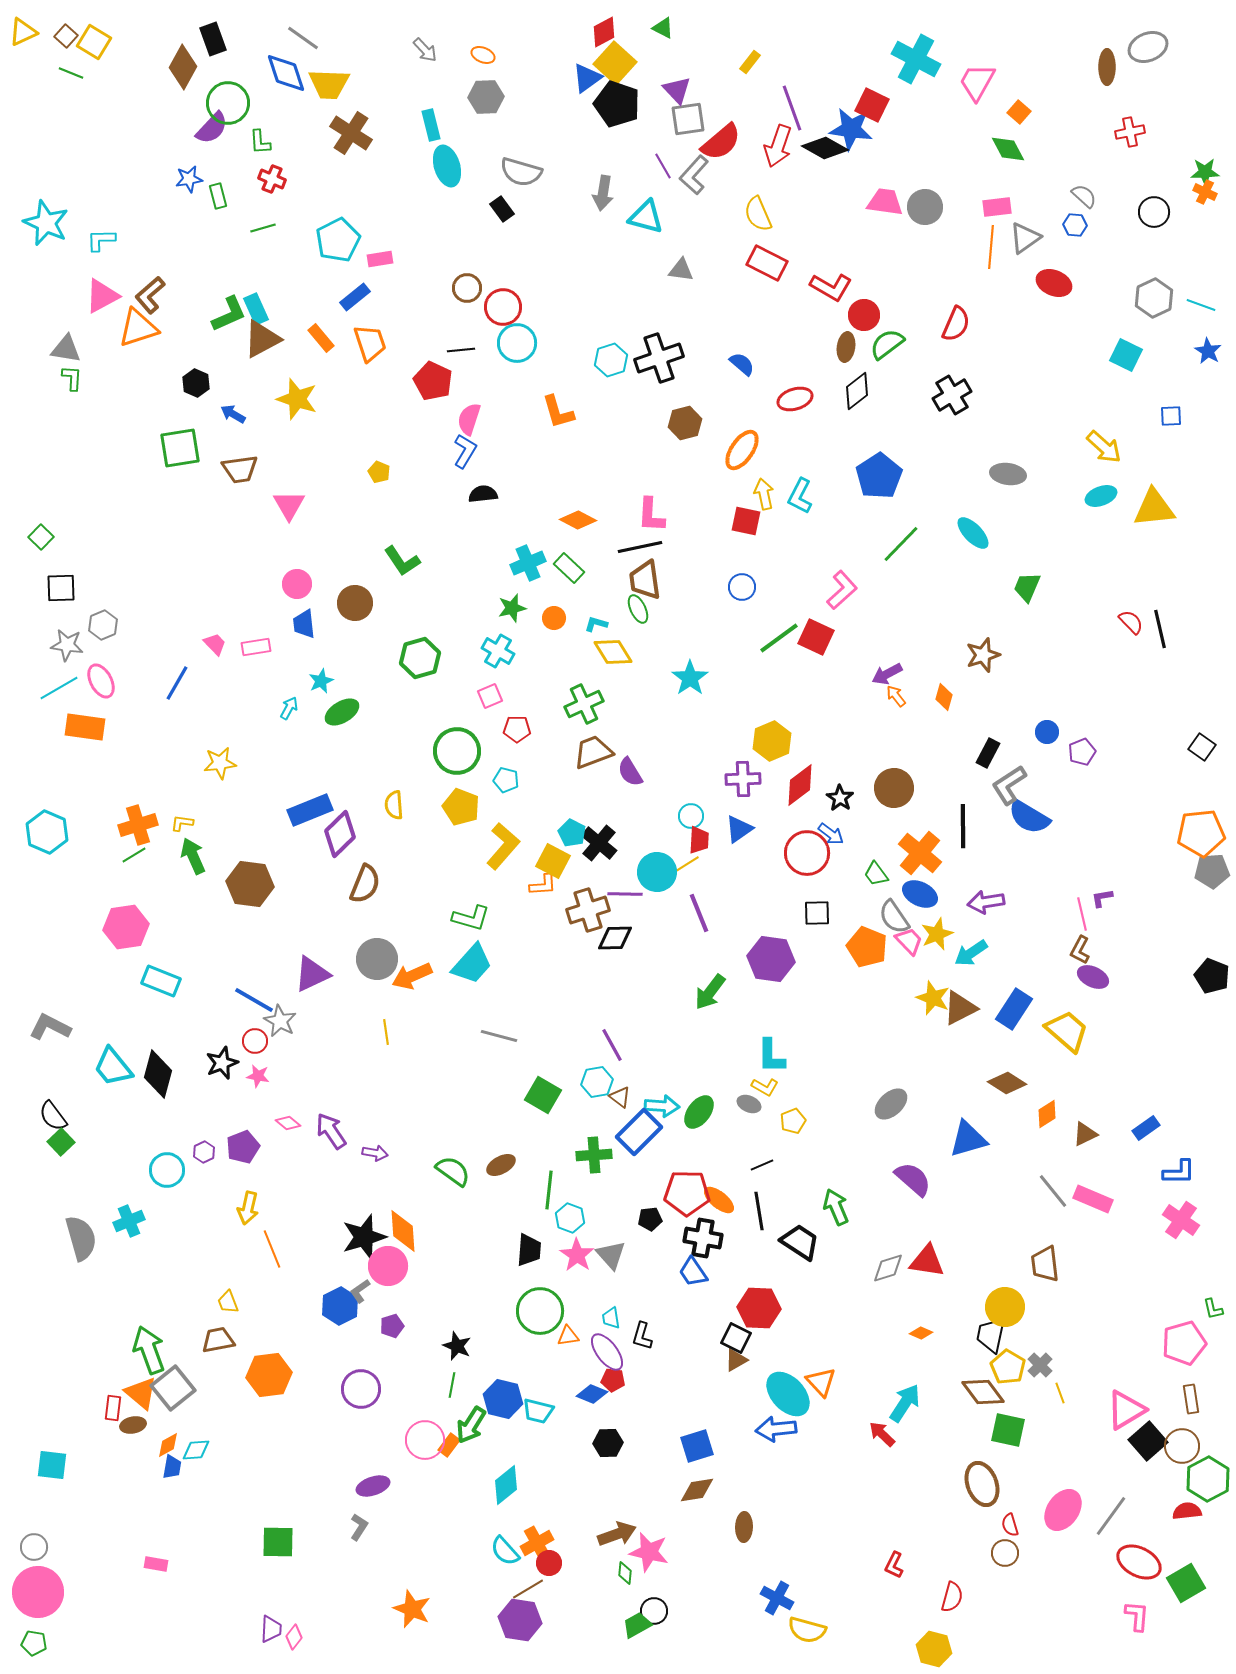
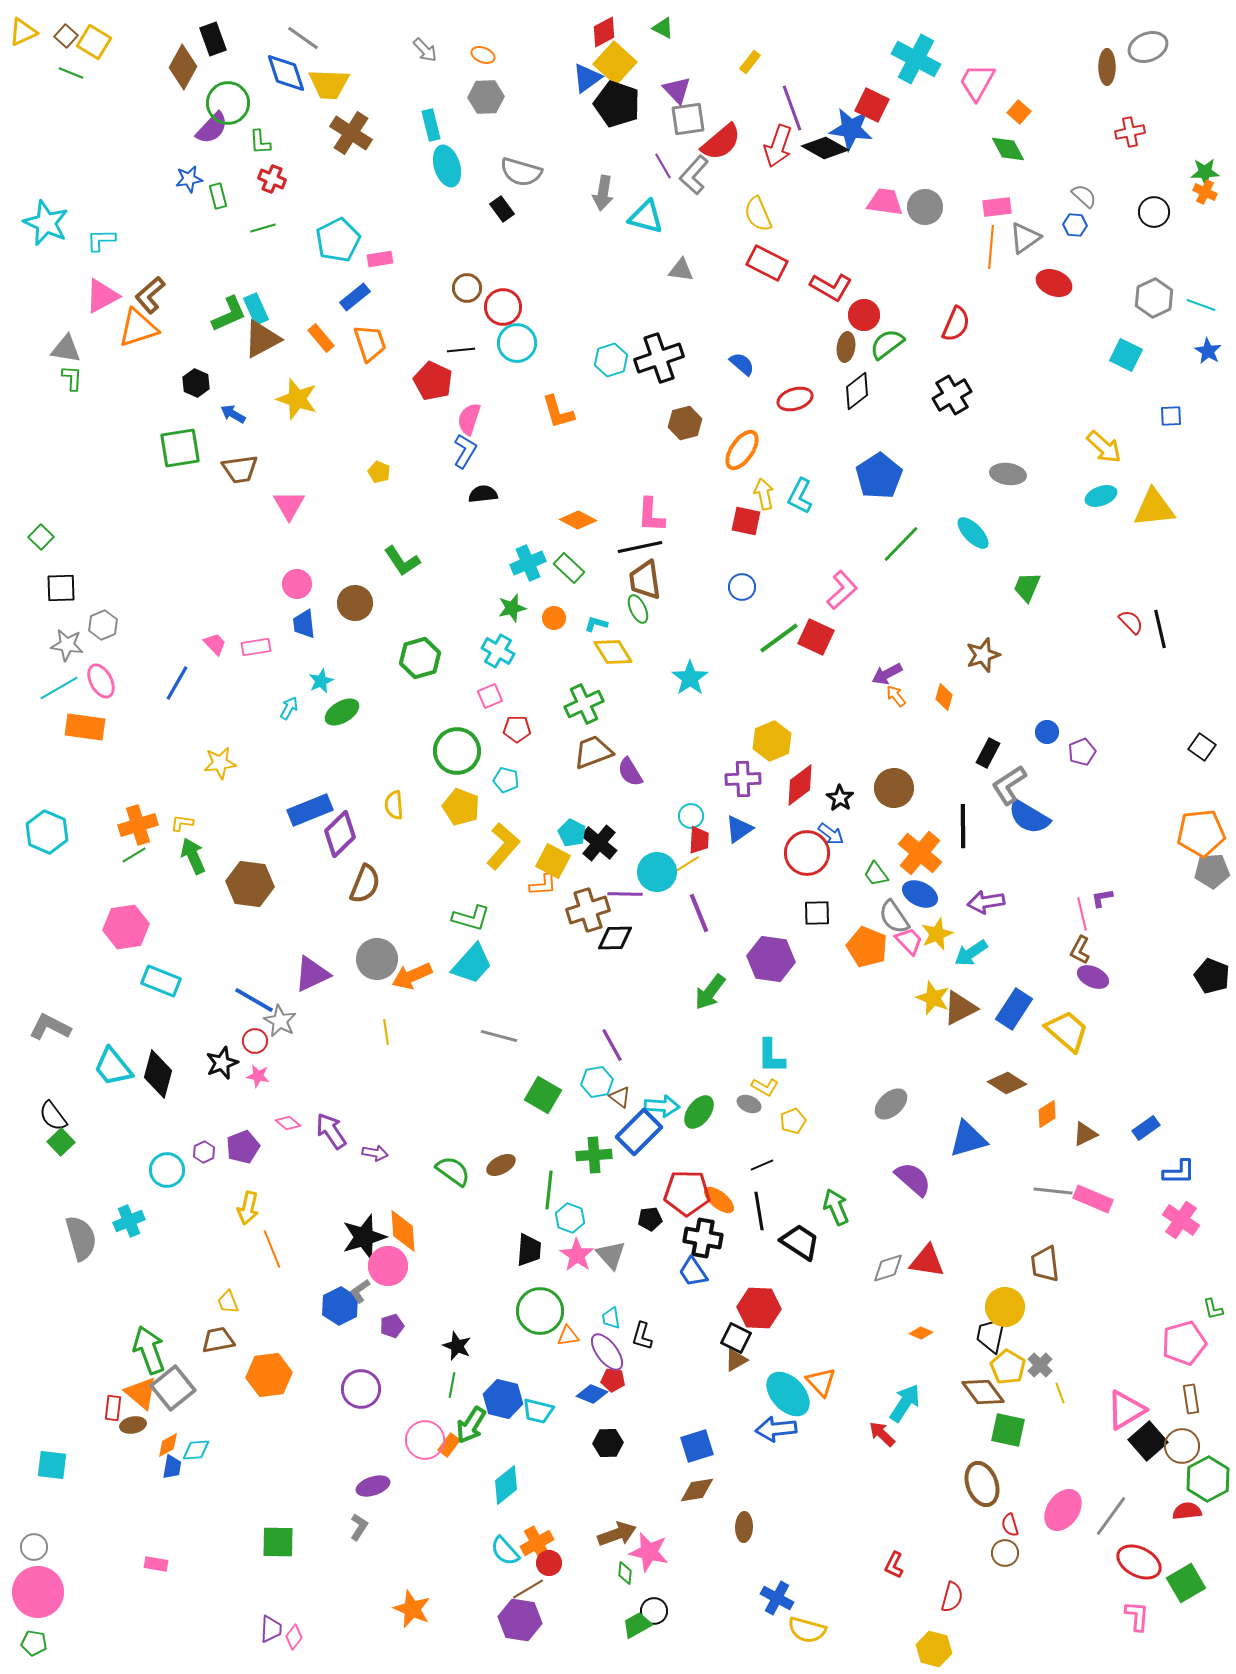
gray line at (1053, 1191): rotated 45 degrees counterclockwise
